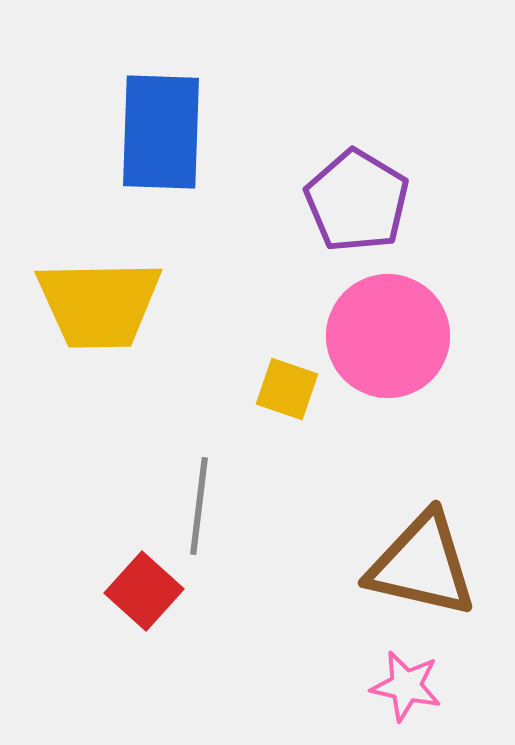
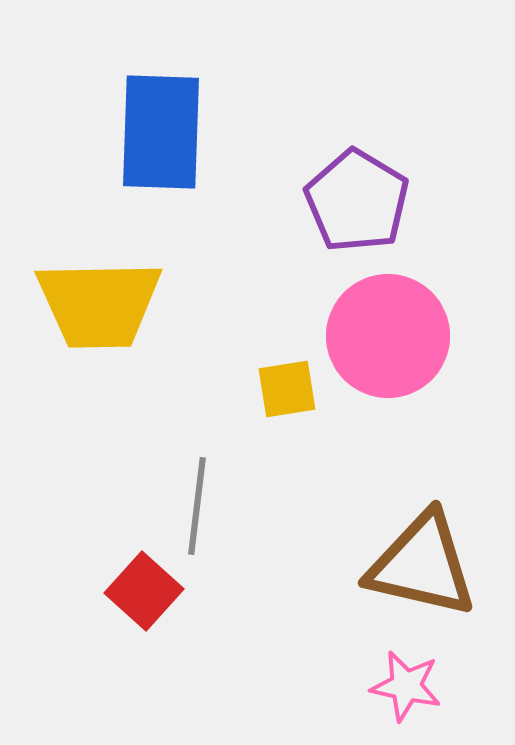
yellow square: rotated 28 degrees counterclockwise
gray line: moved 2 px left
